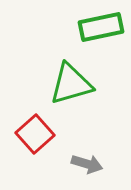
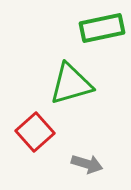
green rectangle: moved 1 px right, 1 px down
red square: moved 2 px up
